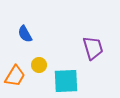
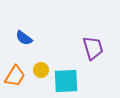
blue semicircle: moved 1 px left, 4 px down; rotated 24 degrees counterclockwise
yellow circle: moved 2 px right, 5 px down
